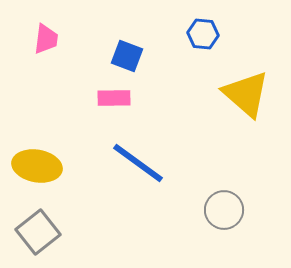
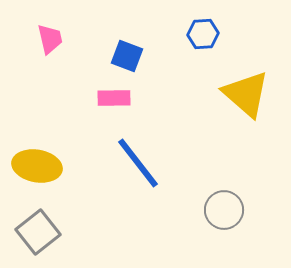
blue hexagon: rotated 8 degrees counterclockwise
pink trapezoid: moved 4 px right; rotated 20 degrees counterclockwise
blue line: rotated 16 degrees clockwise
